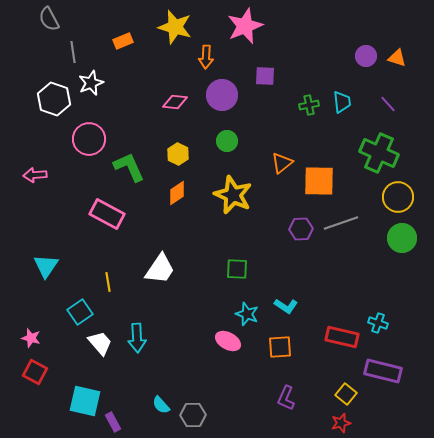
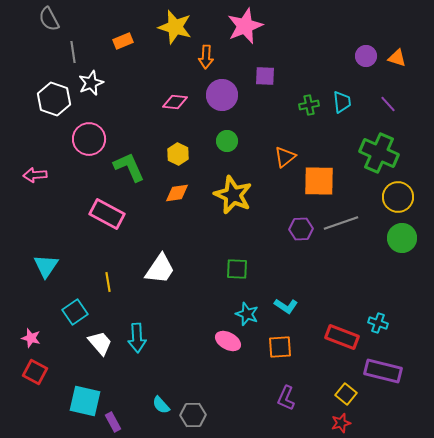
orange triangle at (282, 163): moved 3 px right, 6 px up
orange diamond at (177, 193): rotated 25 degrees clockwise
cyan square at (80, 312): moved 5 px left
red rectangle at (342, 337): rotated 8 degrees clockwise
